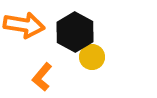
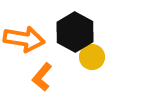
orange arrow: moved 14 px down
